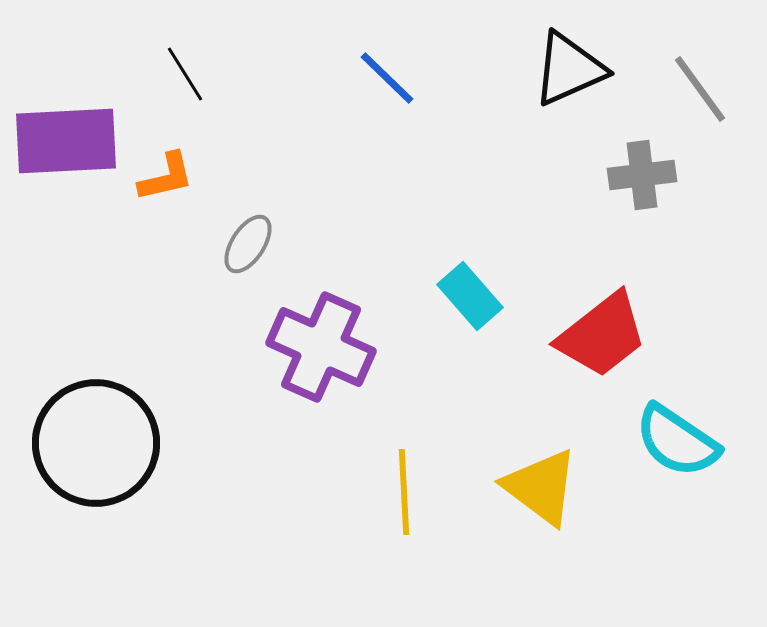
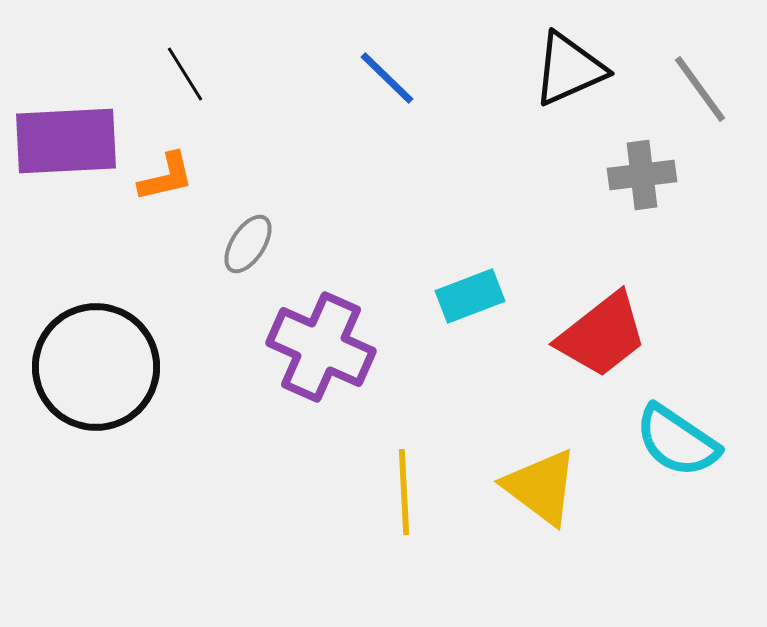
cyan rectangle: rotated 70 degrees counterclockwise
black circle: moved 76 px up
